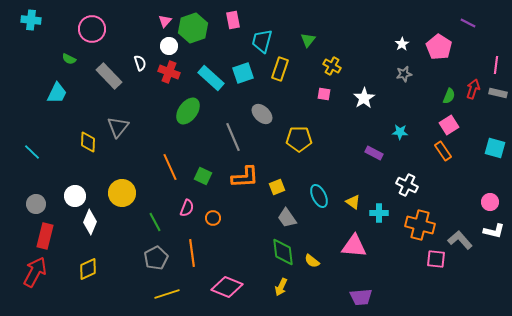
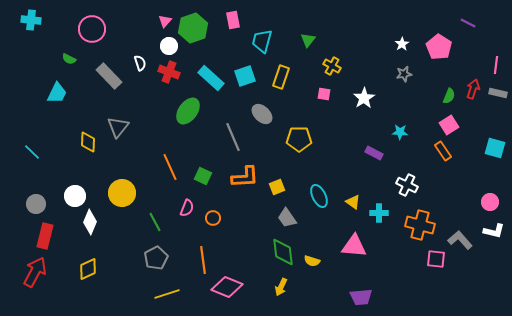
yellow rectangle at (280, 69): moved 1 px right, 8 px down
cyan square at (243, 73): moved 2 px right, 3 px down
orange line at (192, 253): moved 11 px right, 7 px down
yellow semicircle at (312, 261): rotated 21 degrees counterclockwise
